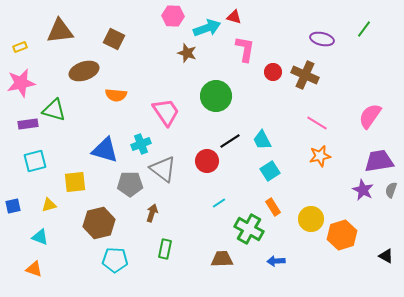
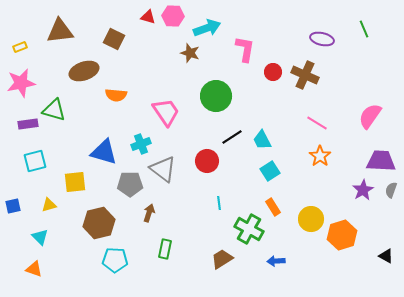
red triangle at (234, 17): moved 86 px left
green line at (364, 29): rotated 60 degrees counterclockwise
brown star at (187, 53): moved 3 px right
black line at (230, 141): moved 2 px right, 4 px up
blue triangle at (105, 150): moved 1 px left, 2 px down
orange star at (320, 156): rotated 25 degrees counterclockwise
purple trapezoid at (379, 161): moved 2 px right; rotated 12 degrees clockwise
purple star at (363, 190): rotated 15 degrees clockwise
cyan line at (219, 203): rotated 64 degrees counterclockwise
brown arrow at (152, 213): moved 3 px left
cyan triangle at (40, 237): rotated 24 degrees clockwise
brown trapezoid at (222, 259): rotated 30 degrees counterclockwise
